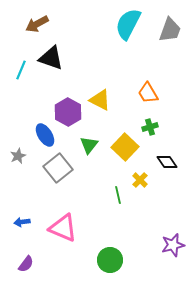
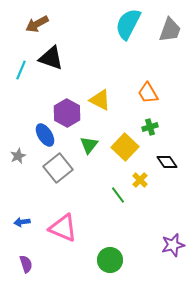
purple hexagon: moved 1 px left, 1 px down
green line: rotated 24 degrees counterclockwise
purple semicircle: rotated 54 degrees counterclockwise
